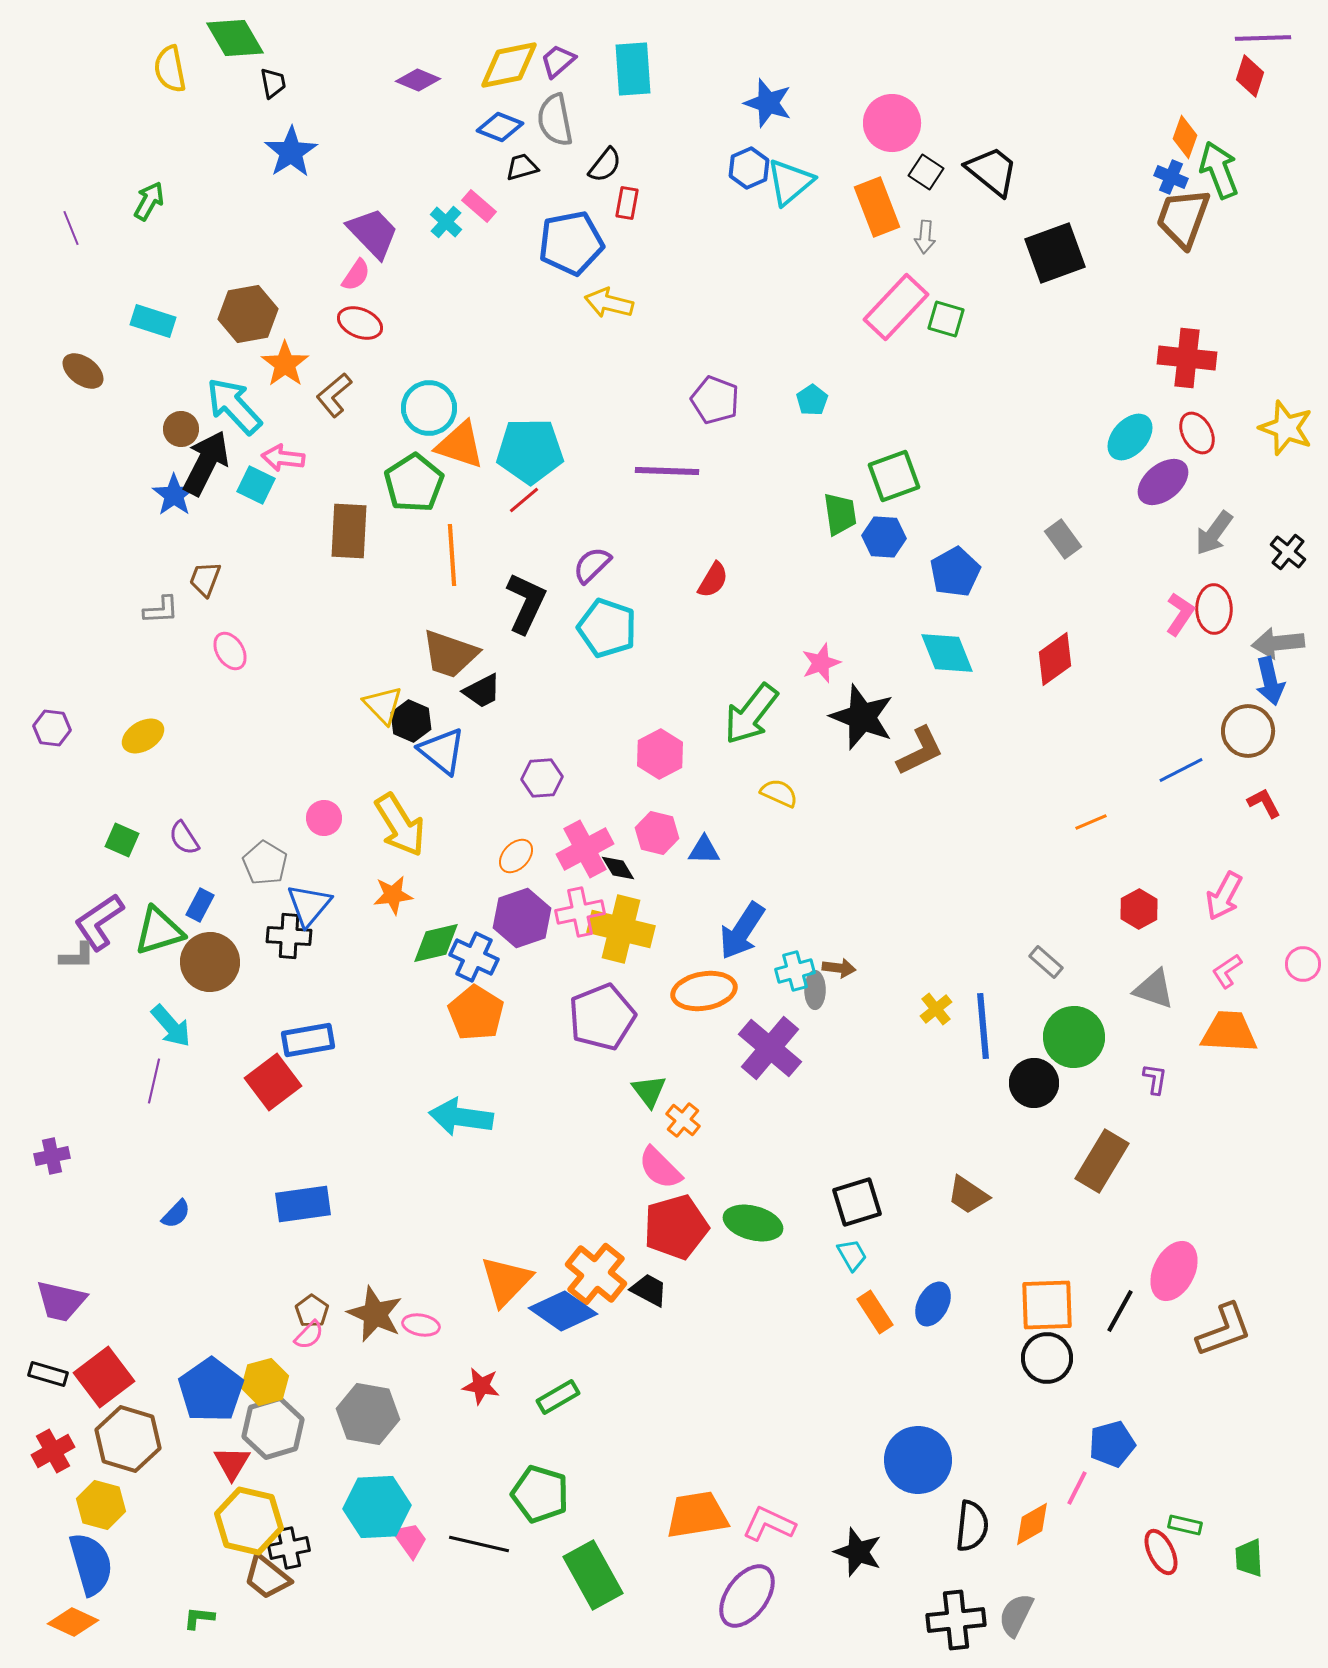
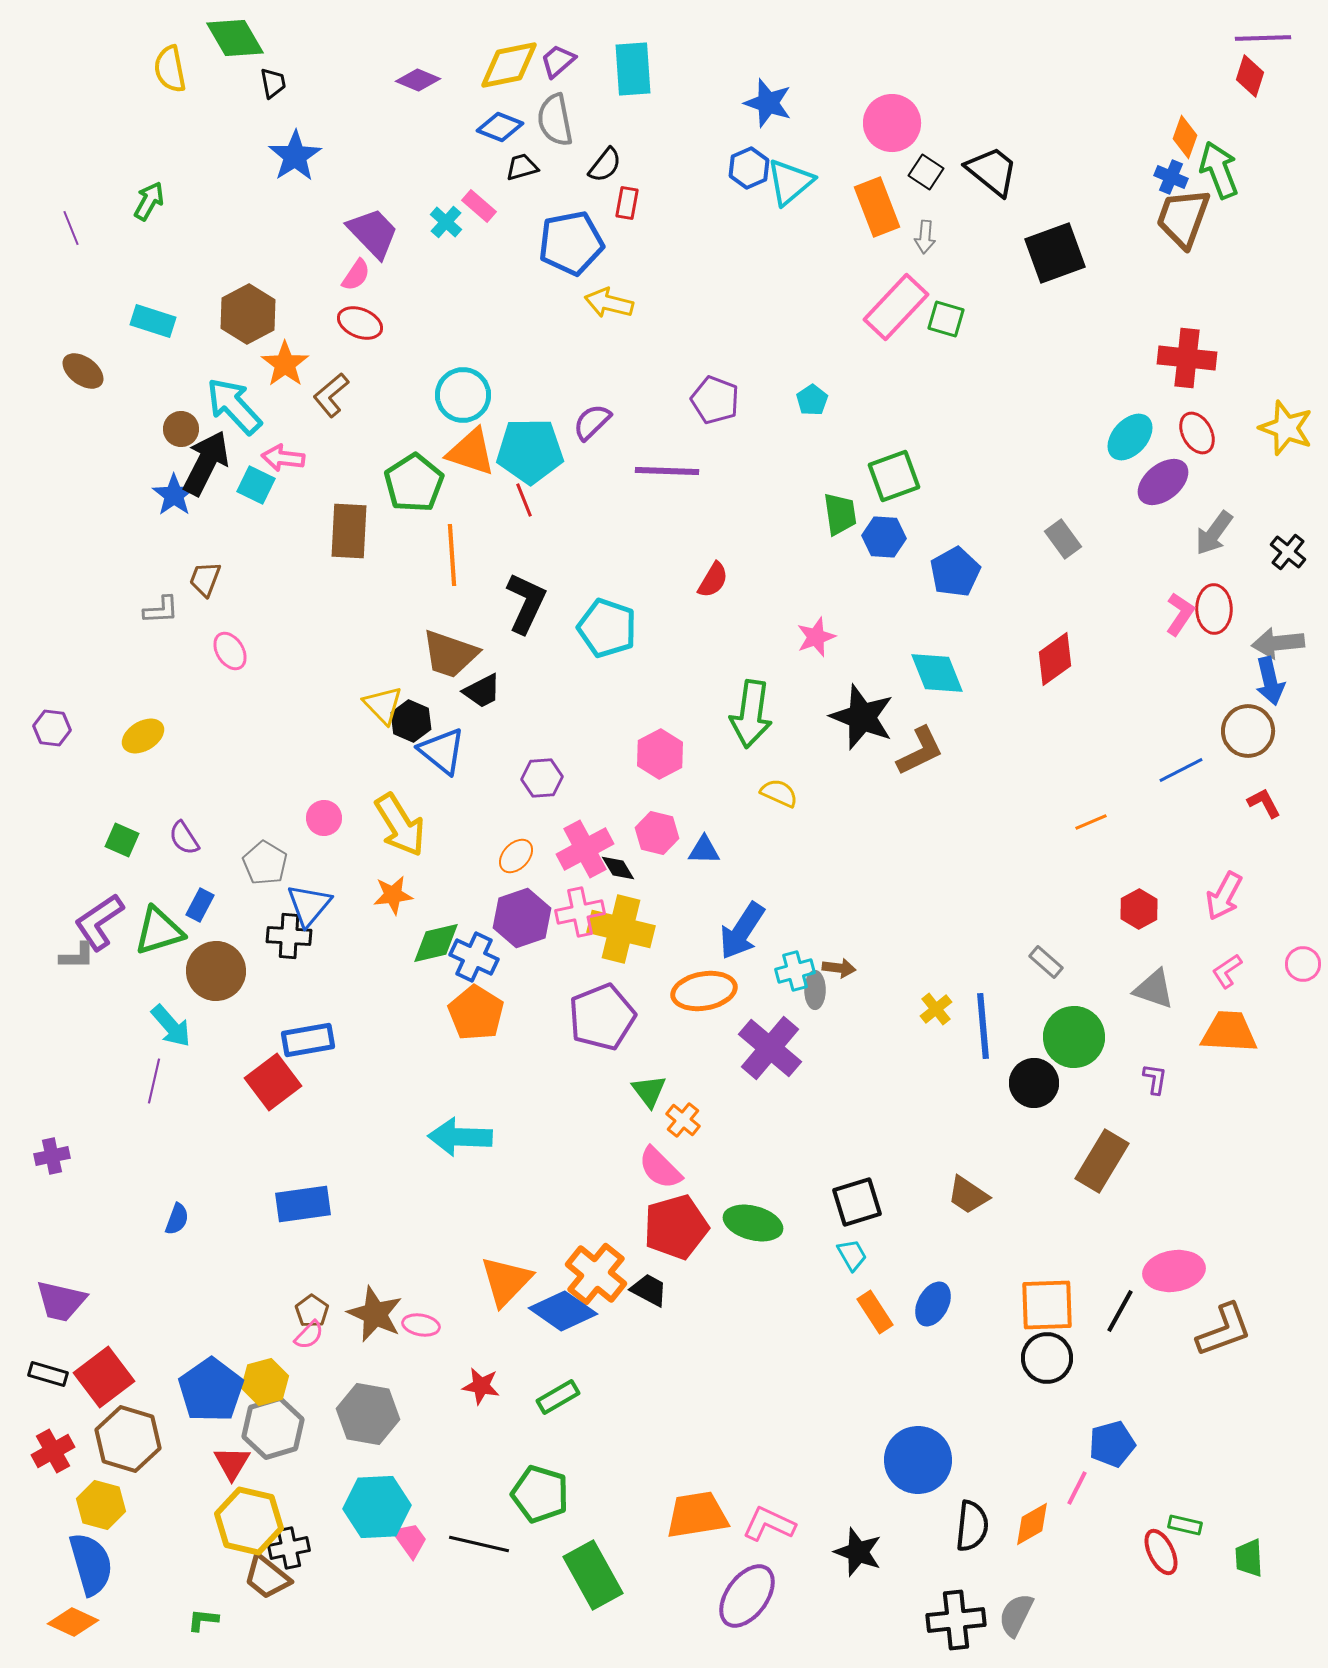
blue star at (291, 152): moved 4 px right, 4 px down
brown hexagon at (248, 314): rotated 18 degrees counterclockwise
brown L-shape at (334, 395): moved 3 px left
cyan circle at (429, 408): moved 34 px right, 13 px up
orange triangle at (460, 445): moved 11 px right, 7 px down
red line at (524, 500): rotated 72 degrees counterclockwise
purple semicircle at (592, 565): moved 143 px up
cyan diamond at (947, 653): moved 10 px left, 20 px down
pink star at (821, 663): moved 5 px left, 26 px up
green arrow at (751, 714): rotated 30 degrees counterclockwise
brown circle at (210, 962): moved 6 px right, 9 px down
cyan arrow at (461, 1117): moved 1 px left, 20 px down; rotated 6 degrees counterclockwise
blue semicircle at (176, 1214): moved 1 px right, 5 px down; rotated 24 degrees counterclockwise
pink ellipse at (1174, 1271): rotated 54 degrees clockwise
green L-shape at (199, 1618): moved 4 px right, 2 px down
